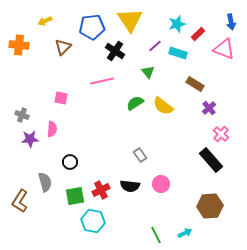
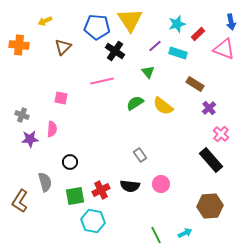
blue pentagon: moved 5 px right; rotated 10 degrees clockwise
